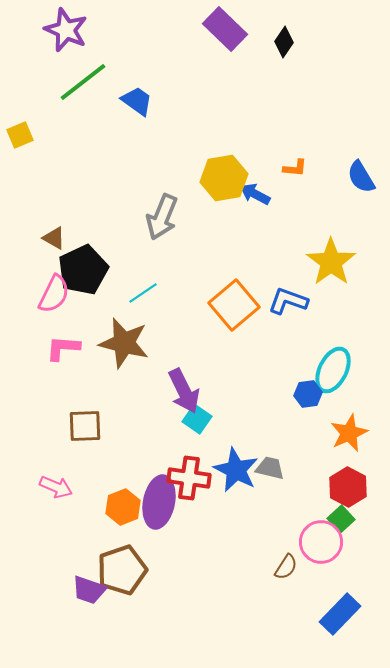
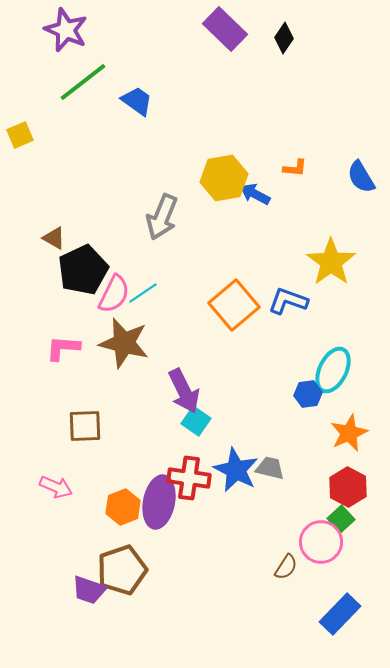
black diamond: moved 4 px up
pink semicircle: moved 60 px right
cyan square: moved 1 px left, 2 px down
